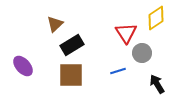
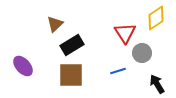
red triangle: moved 1 px left
